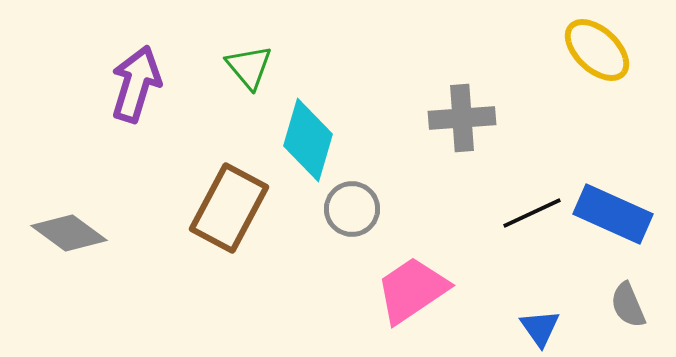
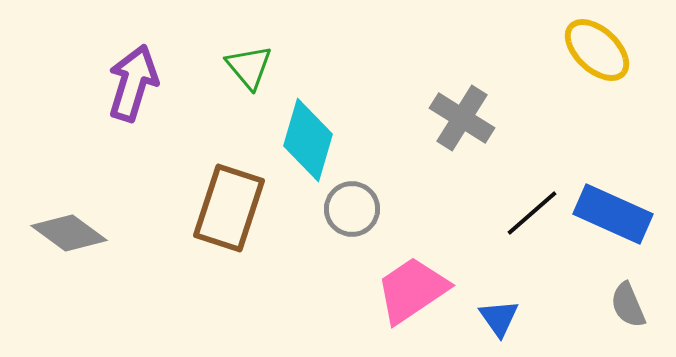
purple arrow: moved 3 px left, 1 px up
gray cross: rotated 36 degrees clockwise
brown rectangle: rotated 10 degrees counterclockwise
black line: rotated 16 degrees counterclockwise
blue triangle: moved 41 px left, 10 px up
